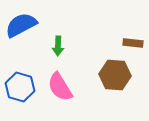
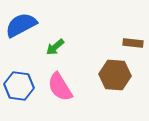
green arrow: moved 3 px left, 1 px down; rotated 48 degrees clockwise
blue hexagon: moved 1 px left, 1 px up; rotated 8 degrees counterclockwise
